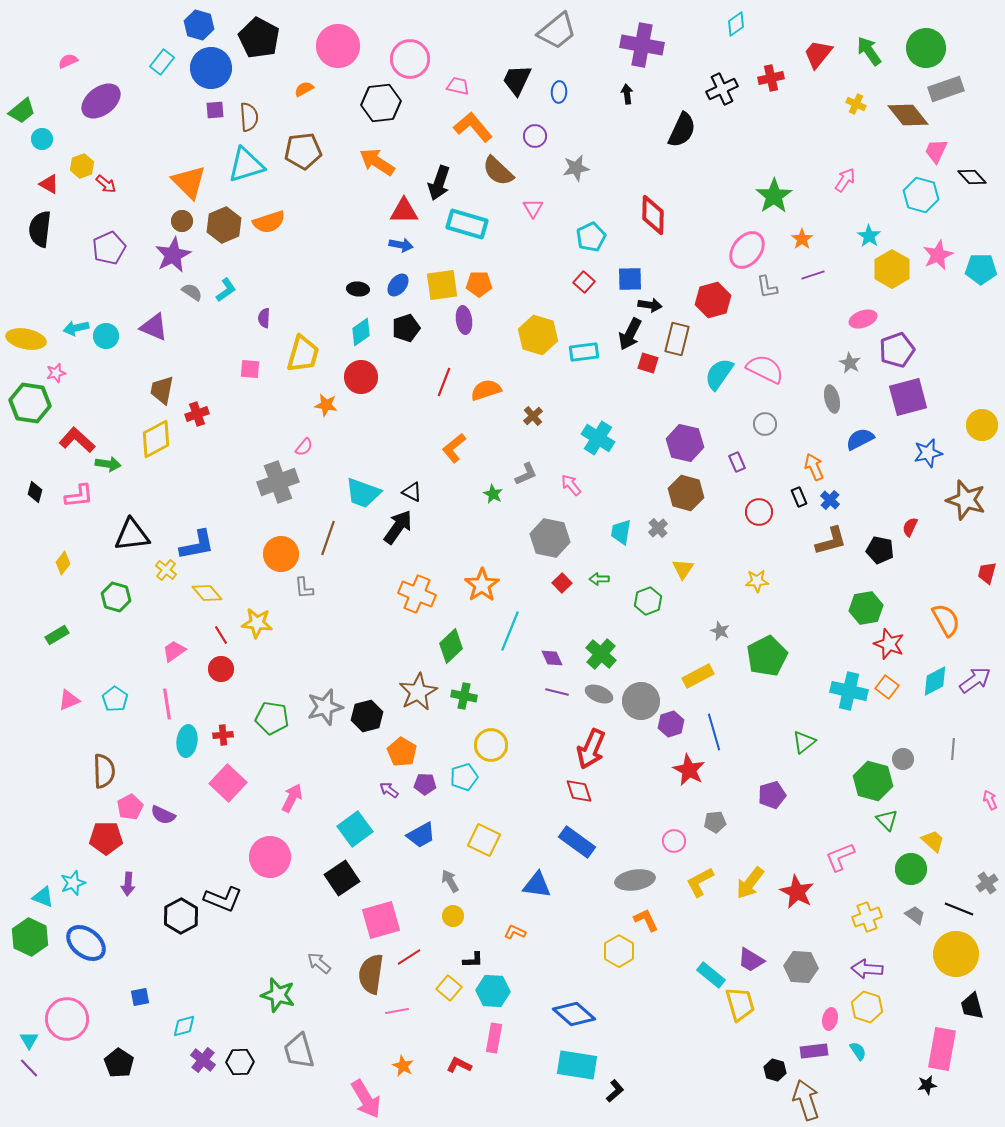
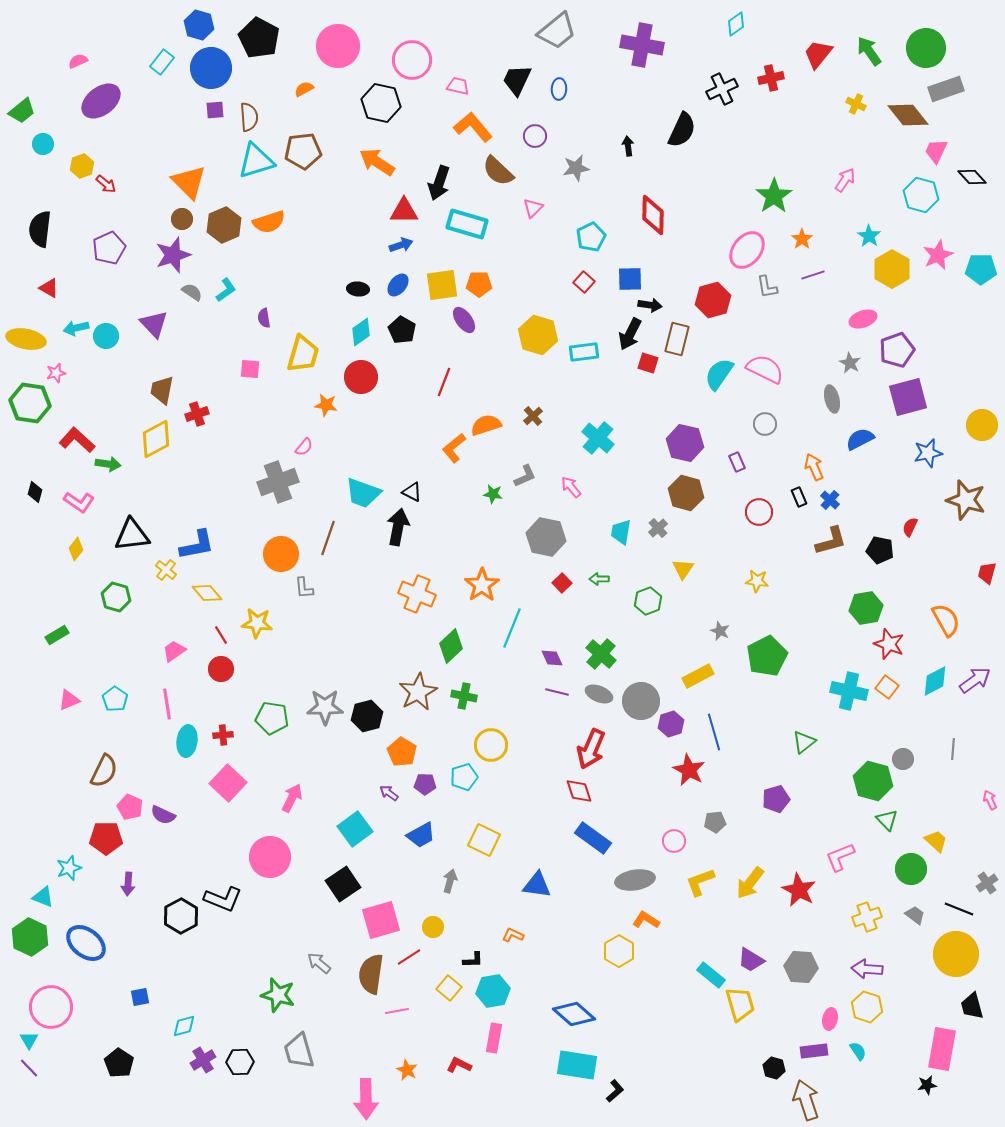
pink circle at (410, 59): moved 2 px right, 1 px down
pink semicircle at (68, 61): moved 10 px right
blue ellipse at (559, 92): moved 3 px up
black arrow at (627, 94): moved 1 px right, 52 px down
black hexagon at (381, 103): rotated 18 degrees clockwise
cyan circle at (42, 139): moved 1 px right, 5 px down
cyan triangle at (246, 165): moved 10 px right, 4 px up
red triangle at (49, 184): moved 104 px down
pink triangle at (533, 208): rotated 15 degrees clockwise
brown circle at (182, 221): moved 2 px up
blue arrow at (401, 245): rotated 30 degrees counterclockwise
purple star at (173, 255): rotated 9 degrees clockwise
purple semicircle at (264, 318): rotated 12 degrees counterclockwise
purple ellipse at (464, 320): rotated 28 degrees counterclockwise
purple triangle at (154, 327): moved 3 px up; rotated 24 degrees clockwise
black pentagon at (406, 328): moved 4 px left, 2 px down; rotated 24 degrees counterclockwise
orange semicircle at (486, 390): moved 35 px down
cyan cross at (598, 438): rotated 8 degrees clockwise
gray L-shape at (526, 474): moved 1 px left, 2 px down
pink arrow at (571, 485): moved 2 px down
green star at (493, 494): rotated 18 degrees counterclockwise
pink L-shape at (79, 496): moved 6 px down; rotated 40 degrees clockwise
black arrow at (398, 527): rotated 24 degrees counterclockwise
gray hexagon at (550, 538): moved 4 px left, 1 px up
yellow diamond at (63, 563): moved 13 px right, 14 px up
yellow star at (757, 581): rotated 10 degrees clockwise
cyan line at (510, 631): moved 2 px right, 3 px up
gray star at (325, 707): rotated 15 degrees clockwise
brown semicircle at (104, 771): rotated 28 degrees clockwise
purple arrow at (389, 790): moved 3 px down
purple pentagon at (772, 795): moved 4 px right, 4 px down
pink pentagon at (130, 807): rotated 20 degrees counterclockwise
yellow trapezoid at (933, 841): moved 3 px right
blue rectangle at (577, 842): moved 16 px right, 4 px up
black square at (342, 878): moved 1 px right, 6 px down
gray arrow at (450, 881): rotated 45 degrees clockwise
yellow L-shape at (700, 882): rotated 8 degrees clockwise
cyan star at (73, 883): moved 4 px left, 15 px up
red star at (797, 892): moved 2 px right, 2 px up
yellow circle at (453, 916): moved 20 px left, 11 px down
orange L-shape at (646, 920): rotated 32 degrees counterclockwise
orange L-shape at (515, 932): moved 2 px left, 3 px down
cyan hexagon at (493, 991): rotated 12 degrees counterclockwise
pink circle at (67, 1019): moved 16 px left, 12 px up
purple cross at (203, 1060): rotated 20 degrees clockwise
orange star at (403, 1066): moved 4 px right, 4 px down
black hexagon at (775, 1070): moved 1 px left, 2 px up
pink arrow at (366, 1099): rotated 30 degrees clockwise
